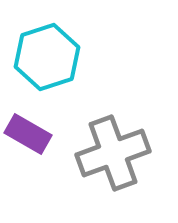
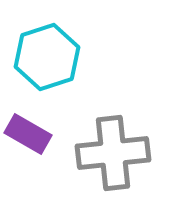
gray cross: rotated 14 degrees clockwise
